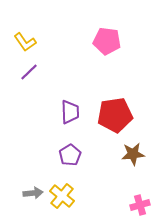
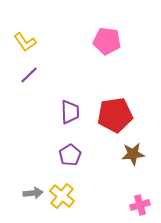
purple line: moved 3 px down
